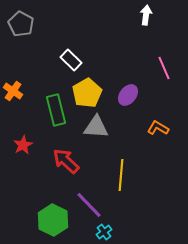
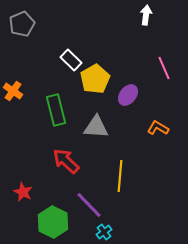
gray pentagon: moved 1 px right; rotated 20 degrees clockwise
yellow pentagon: moved 8 px right, 14 px up
red star: moved 47 px down; rotated 18 degrees counterclockwise
yellow line: moved 1 px left, 1 px down
green hexagon: moved 2 px down
